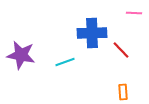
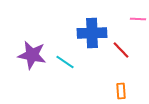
pink line: moved 4 px right, 6 px down
purple star: moved 11 px right
cyan line: rotated 54 degrees clockwise
orange rectangle: moved 2 px left, 1 px up
